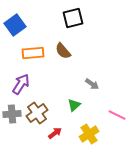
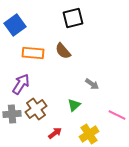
orange rectangle: rotated 10 degrees clockwise
brown cross: moved 1 px left, 4 px up
